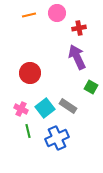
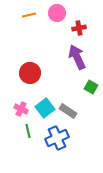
gray rectangle: moved 5 px down
